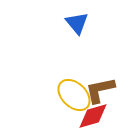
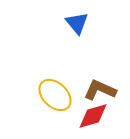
brown L-shape: rotated 36 degrees clockwise
yellow ellipse: moved 19 px left
